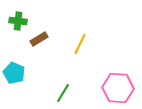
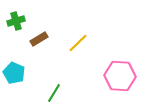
green cross: moved 2 px left; rotated 24 degrees counterclockwise
yellow line: moved 2 px left, 1 px up; rotated 20 degrees clockwise
pink hexagon: moved 2 px right, 12 px up
green line: moved 9 px left
